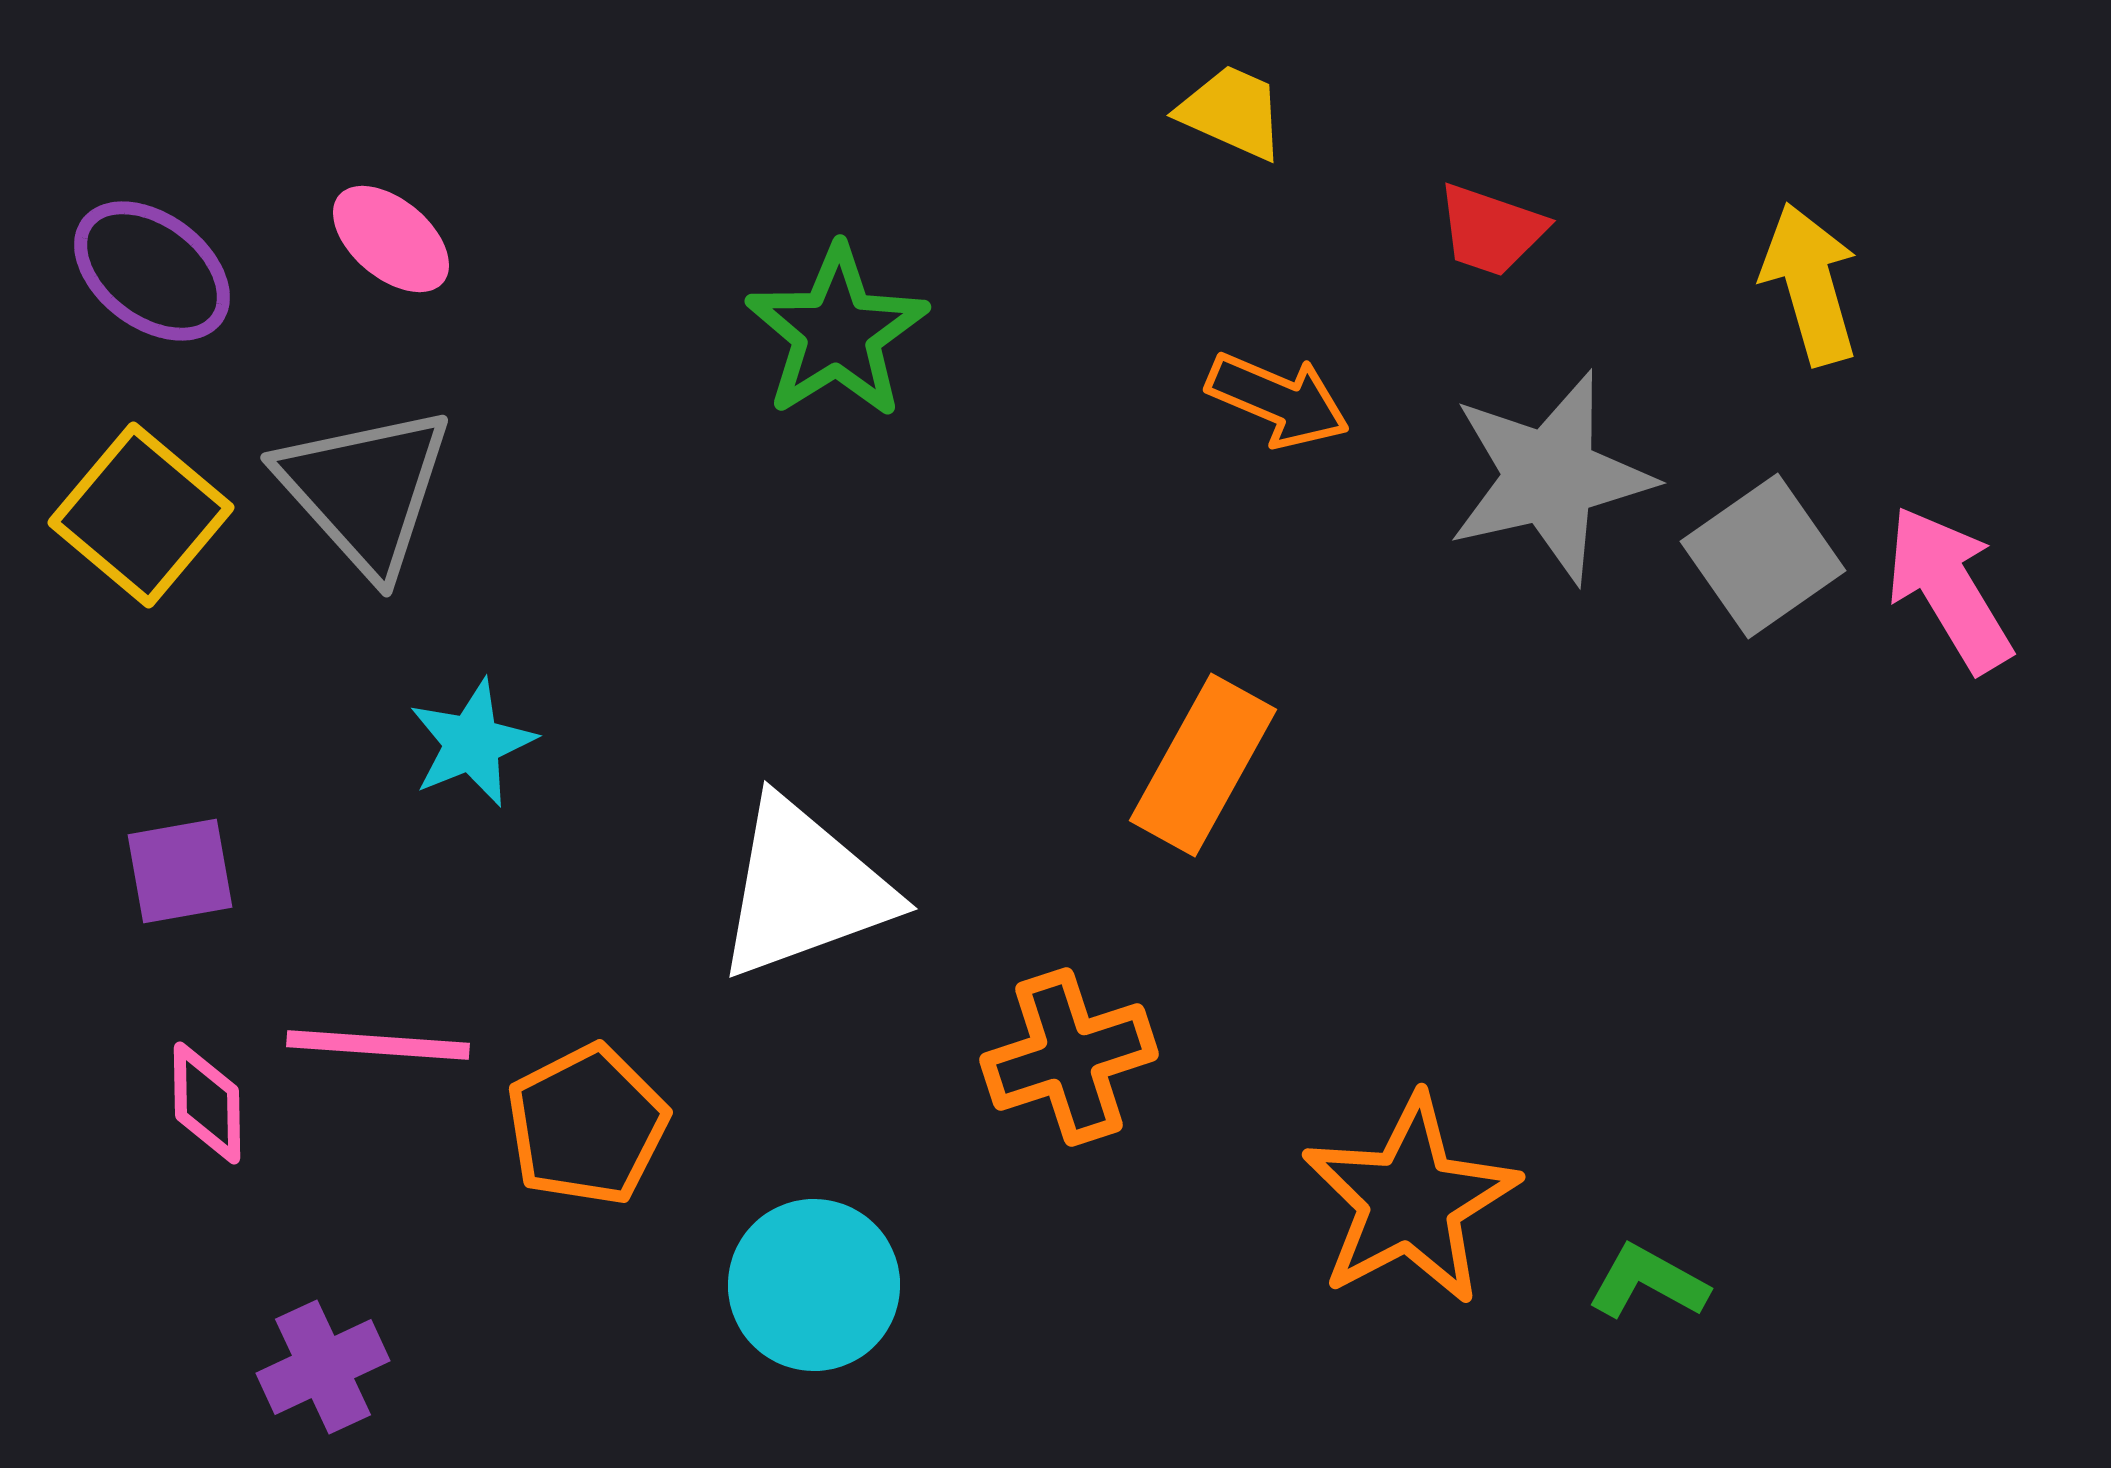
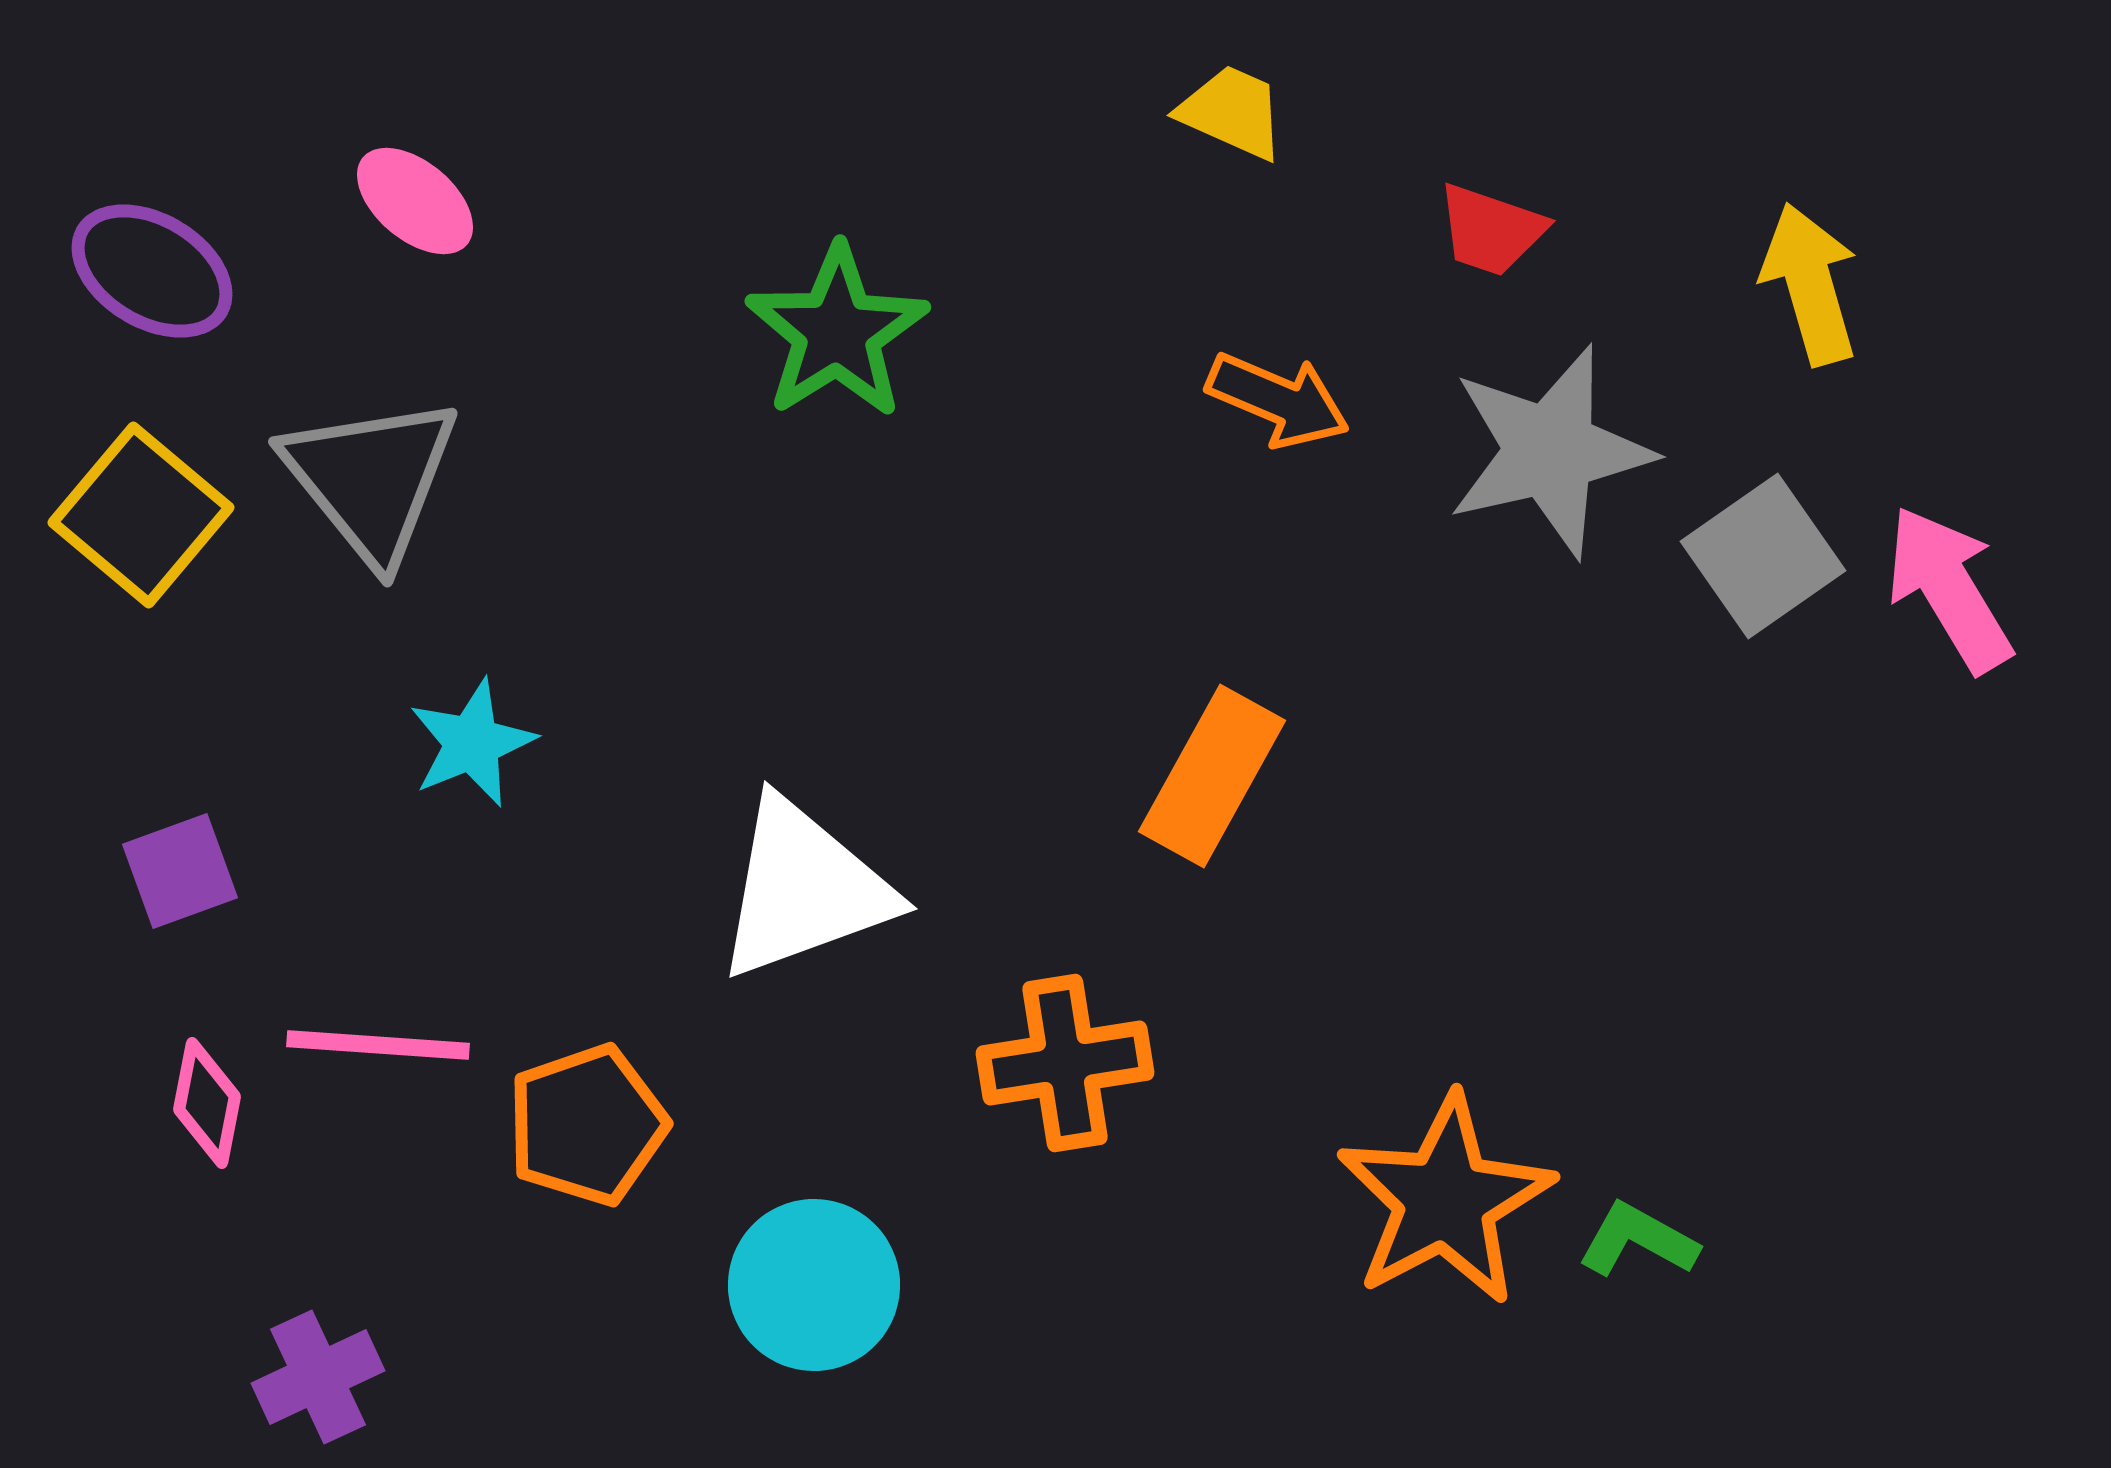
pink ellipse: moved 24 px right, 38 px up
purple ellipse: rotated 6 degrees counterclockwise
gray star: moved 26 px up
gray triangle: moved 6 px right, 11 px up; rotated 3 degrees clockwise
orange rectangle: moved 9 px right, 11 px down
purple square: rotated 10 degrees counterclockwise
orange cross: moved 4 px left, 6 px down; rotated 9 degrees clockwise
pink diamond: rotated 12 degrees clockwise
orange pentagon: rotated 8 degrees clockwise
orange star: moved 35 px right
green L-shape: moved 10 px left, 42 px up
purple cross: moved 5 px left, 10 px down
